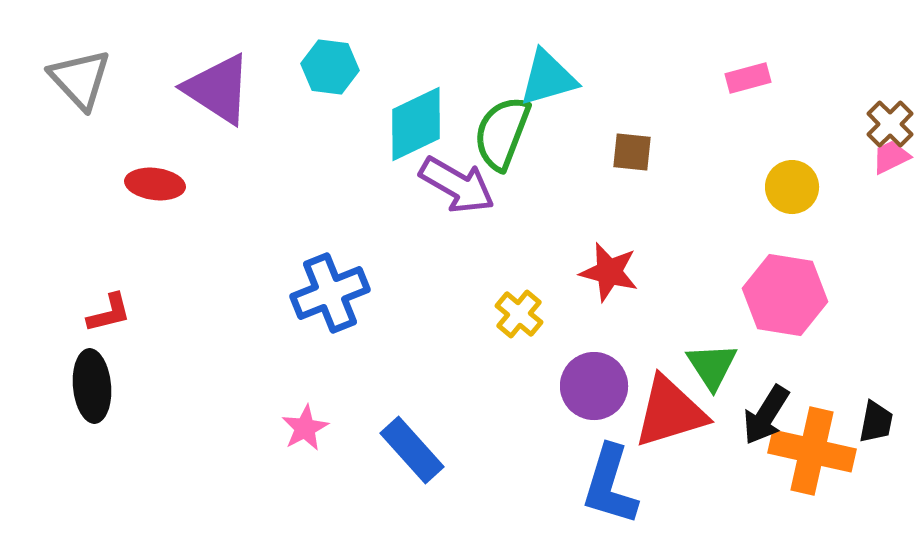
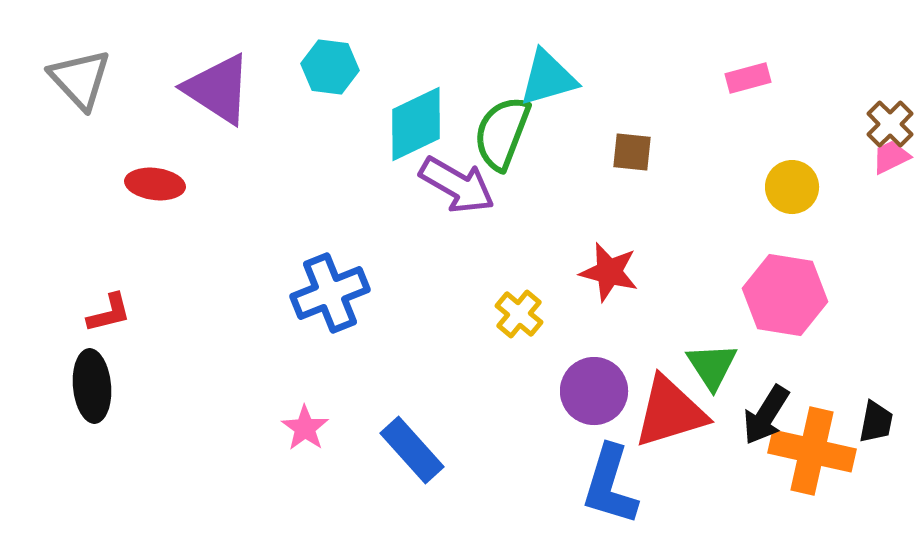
purple circle: moved 5 px down
pink star: rotated 9 degrees counterclockwise
